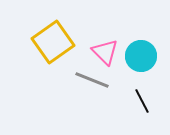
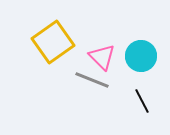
pink triangle: moved 3 px left, 5 px down
